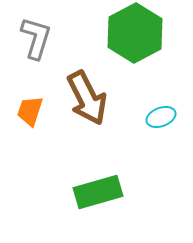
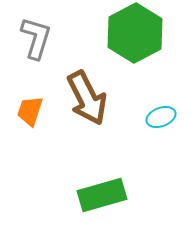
green rectangle: moved 4 px right, 3 px down
